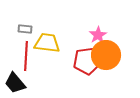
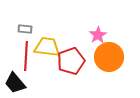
yellow trapezoid: moved 4 px down
orange circle: moved 3 px right, 2 px down
red pentagon: moved 16 px left; rotated 12 degrees counterclockwise
